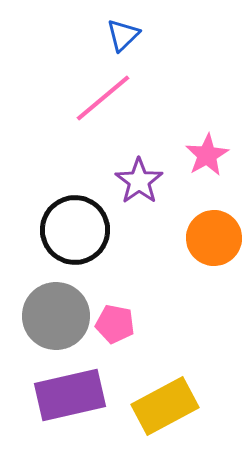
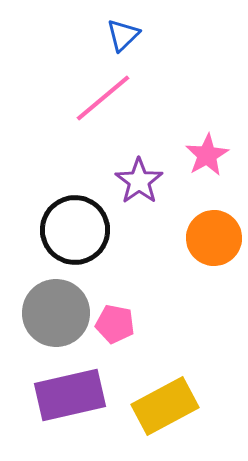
gray circle: moved 3 px up
